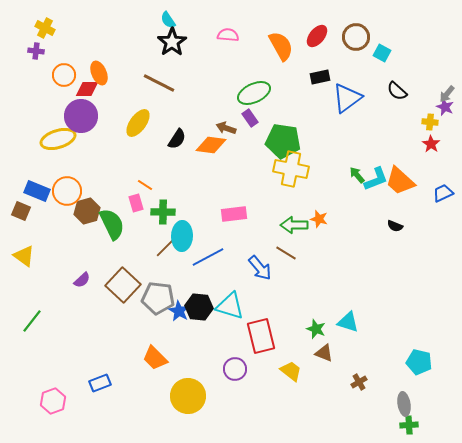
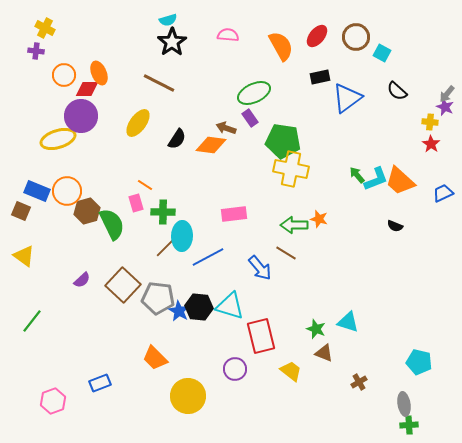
cyan semicircle at (168, 20): rotated 72 degrees counterclockwise
